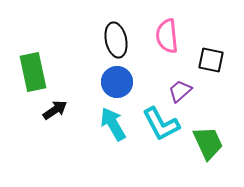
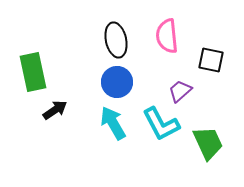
cyan arrow: moved 1 px up
